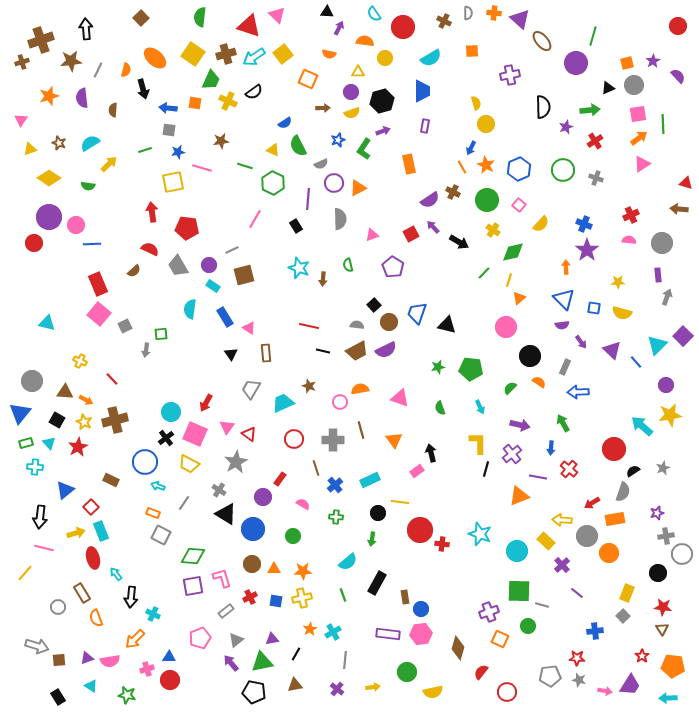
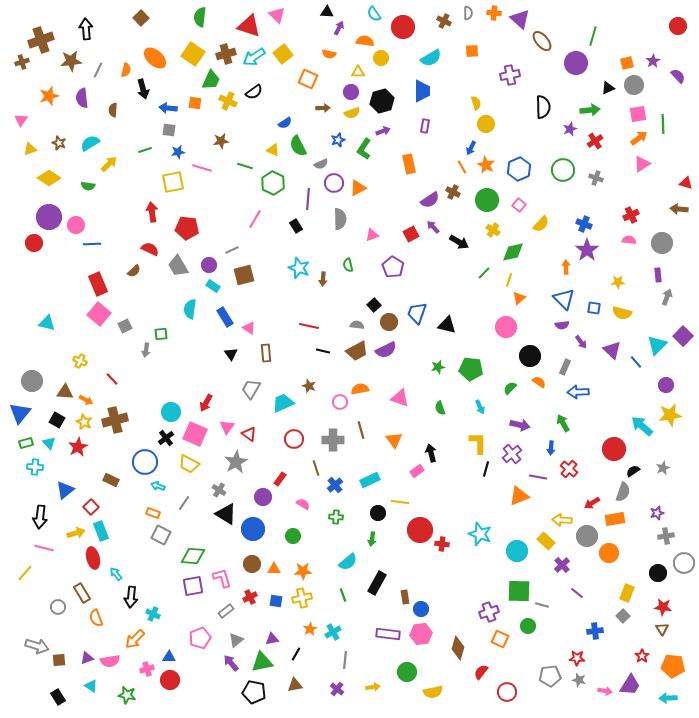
yellow circle at (385, 58): moved 4 px left
purple star at (566, 127): moved 4 px right, 2 px down
gray circle at (682, 554): moved 2 px right, 9 px down
